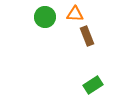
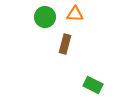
brown rectangle: moved 22 px left, 8 px down; rotated 36 degrees clockwise
green rectangle: rotated 60 degrees clockwise
